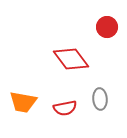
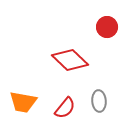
red diamond: moved 1 px left, 1 px down; rotated 9 degrees counterclockwise
gray ellipse: moved 1 px left, 2 px down
red semicircle: rotated 40 degrees counterclockwise
